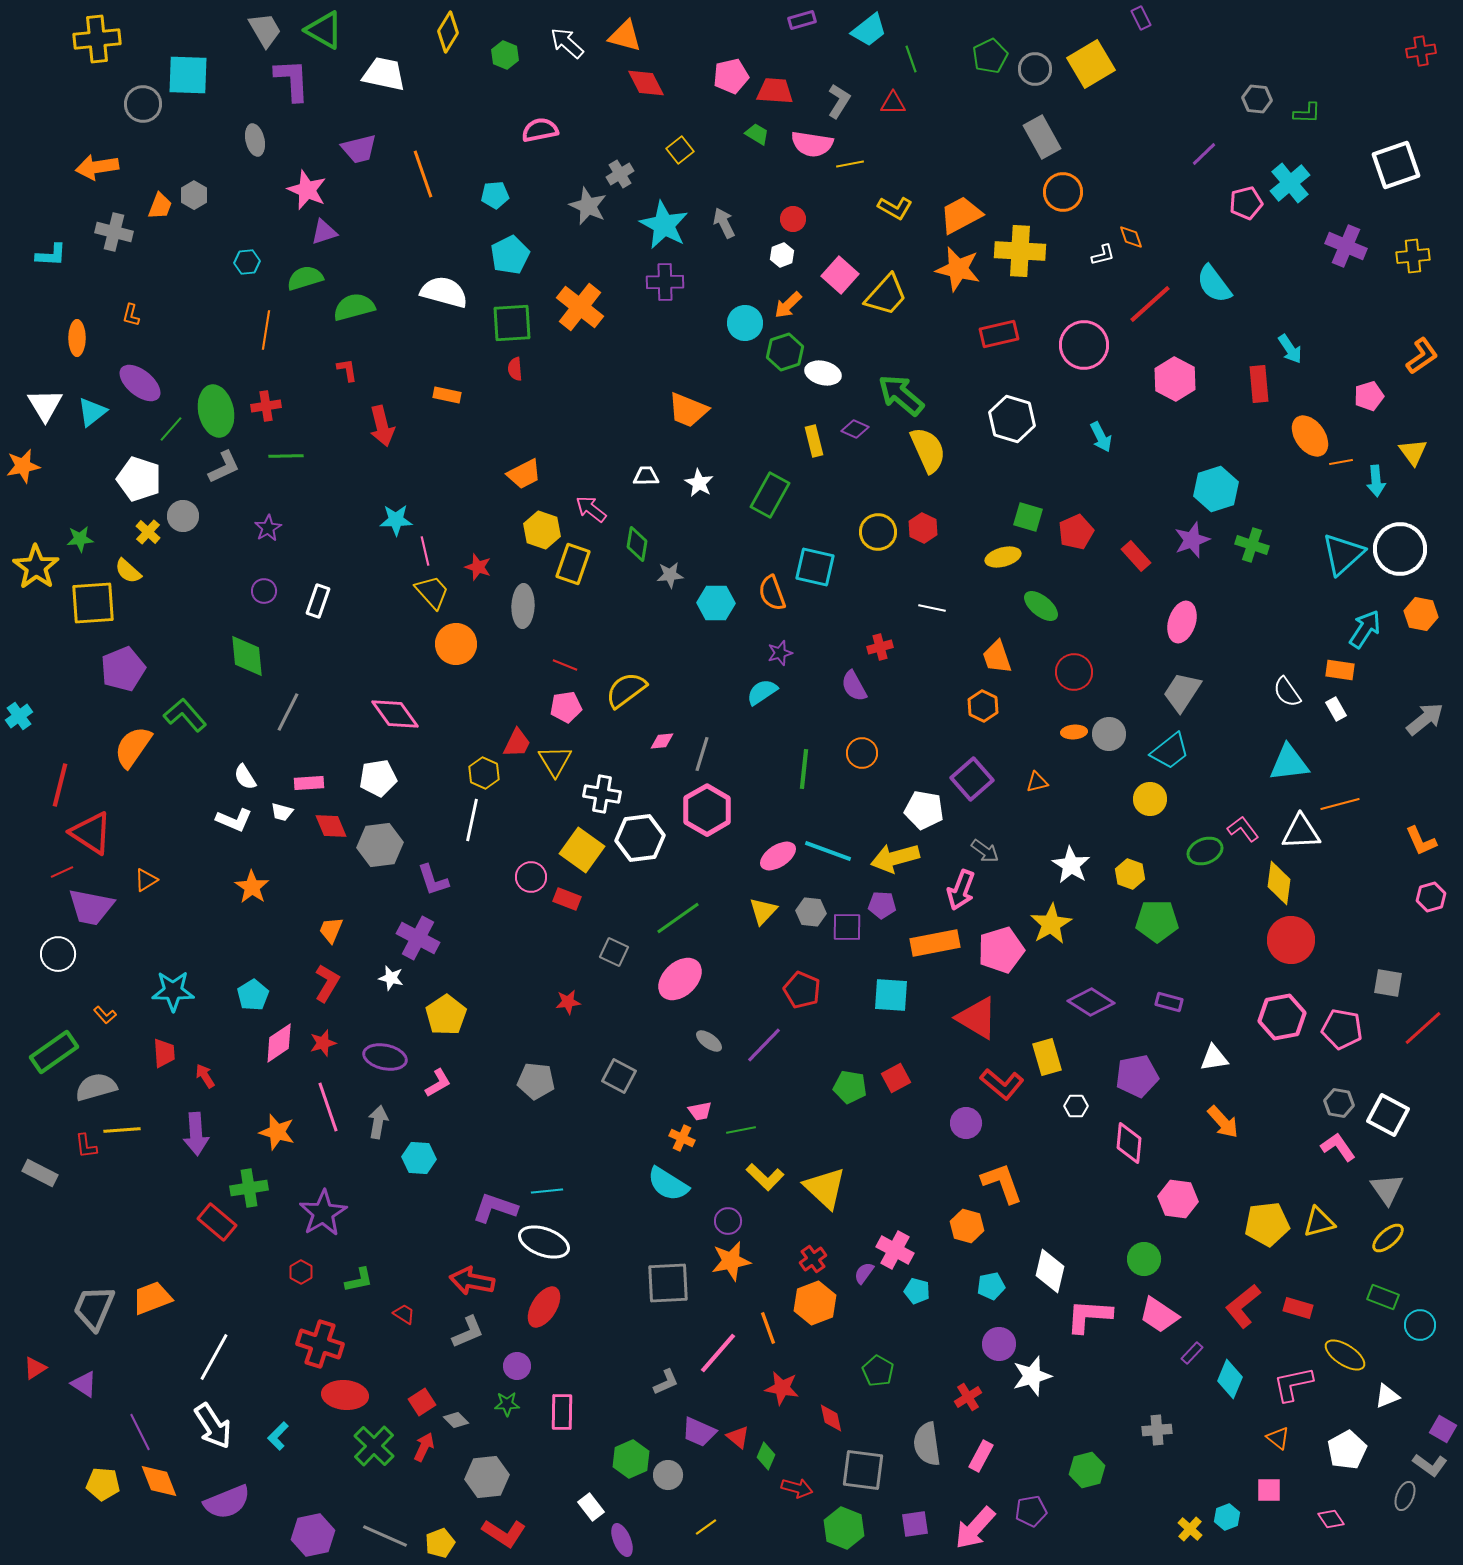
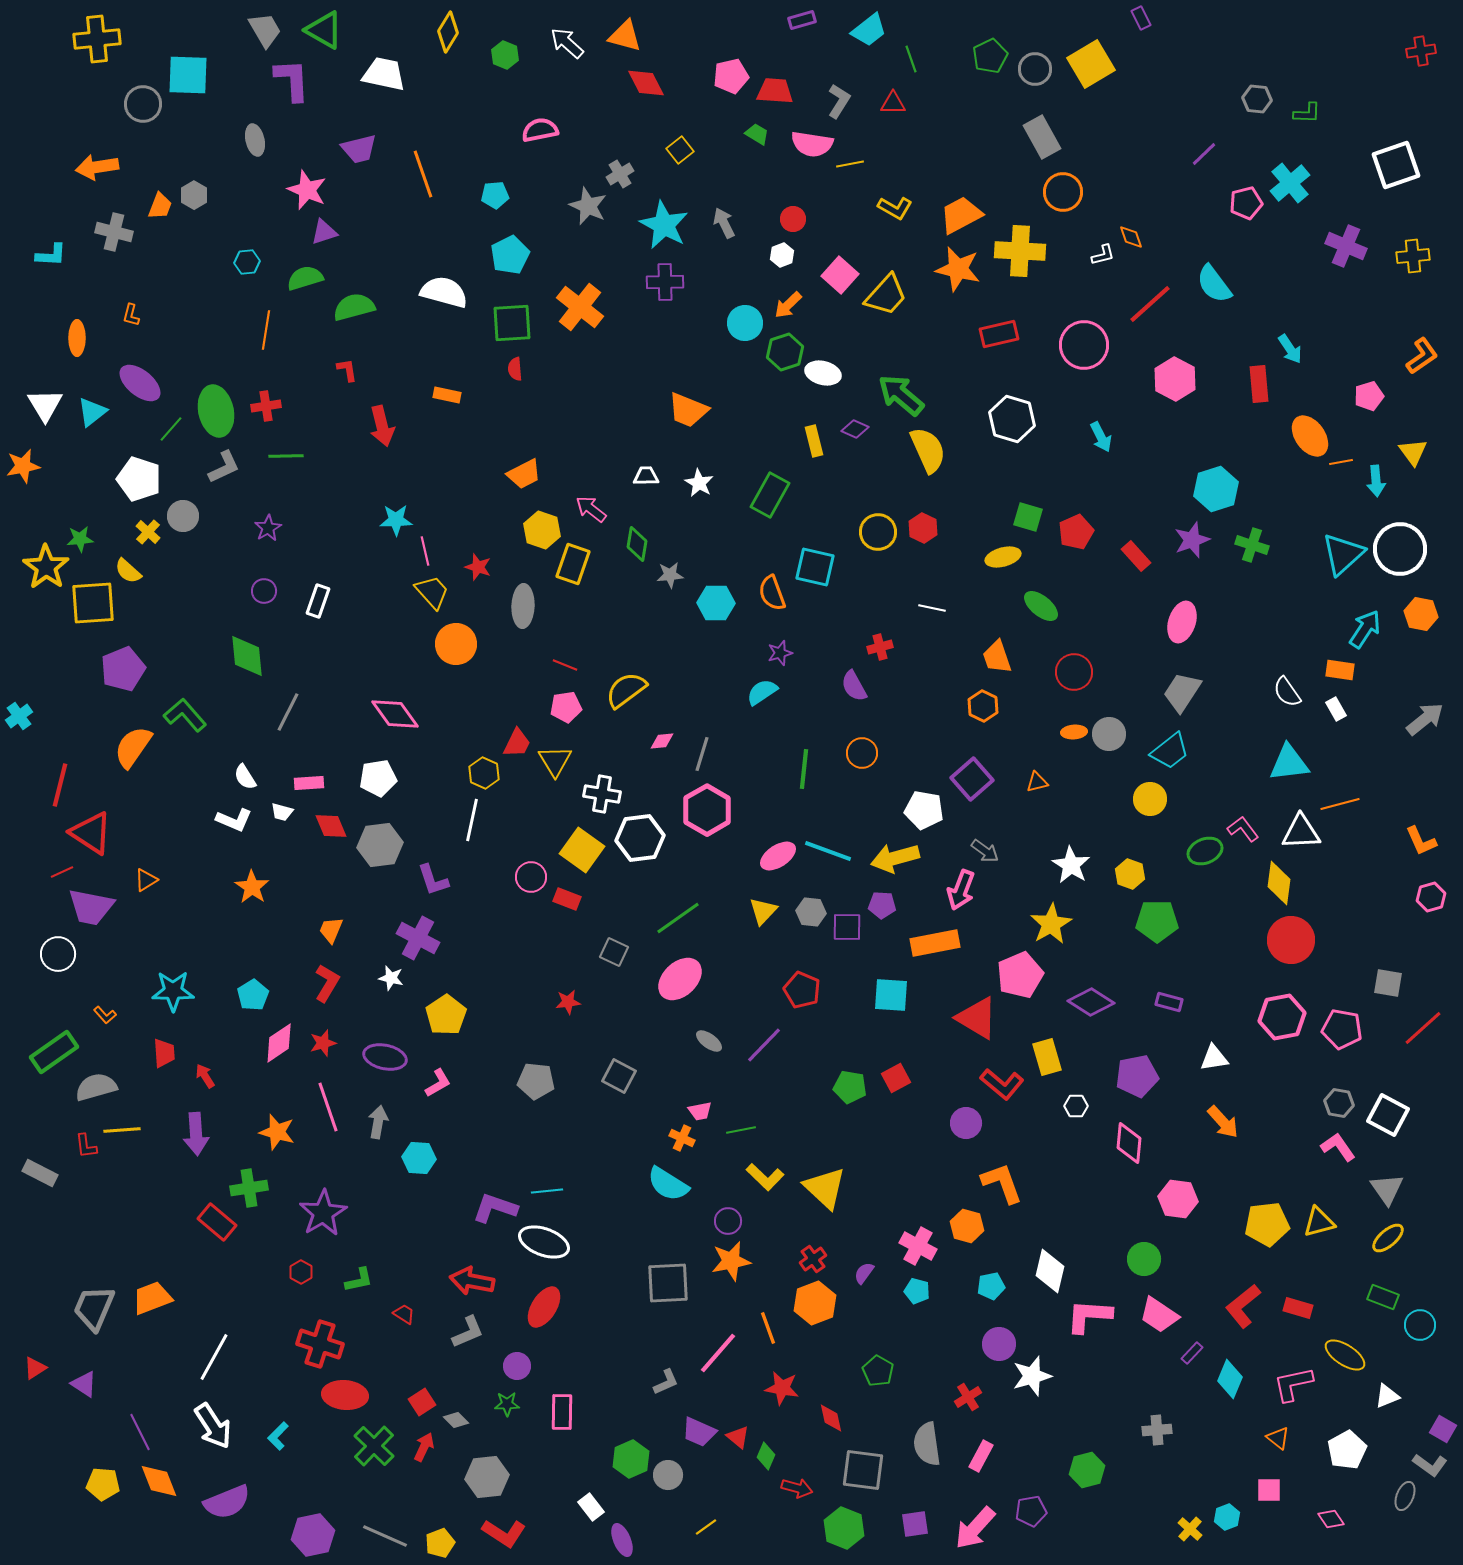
yellow star at (36, 567): moved 10 px right
pink pentagon at (1001, 950): moved 19 px right, 25 px down; rotated 6 degrees counterclockwise
pink cross at (895, 1250): moved 23 px right, 4 px up
